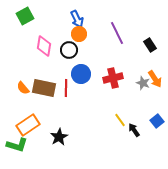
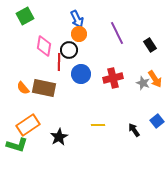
red line: moved 7 px left, 26 px up
yellow line: moved 22 px left, 5 px down; rotated 56 degrees counterclockwise
